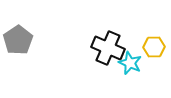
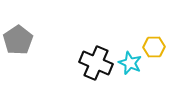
black cross: moved 12 px left, 15 px down
